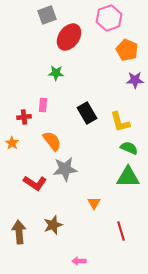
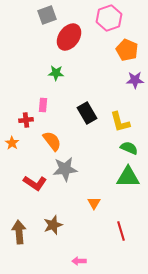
red cross: moved 2 px right, 3 px down
